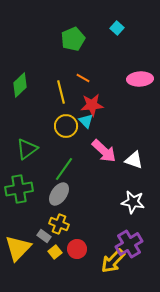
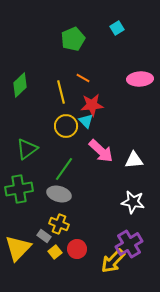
cyan square: rotated 16 degrees clockwise
pink arrow: moved 3 px left
white triangle: rotated 24 degrees counterclockwise
gray ellipse: rotated 70 degrees clockwise
